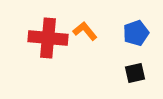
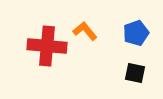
red cross: moved 1 px left, 8 px down
black square: rotated 25 degrees clockwise
